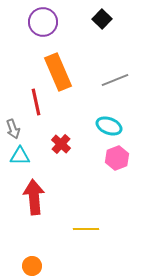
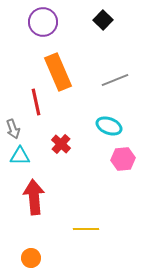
black square: moved 1 px right, 1 px down
pink hexagon: moved 6 px right, 1 px down; rotated 15 degrees clockwise
orange circle: moved 1 px left, 8 px up
